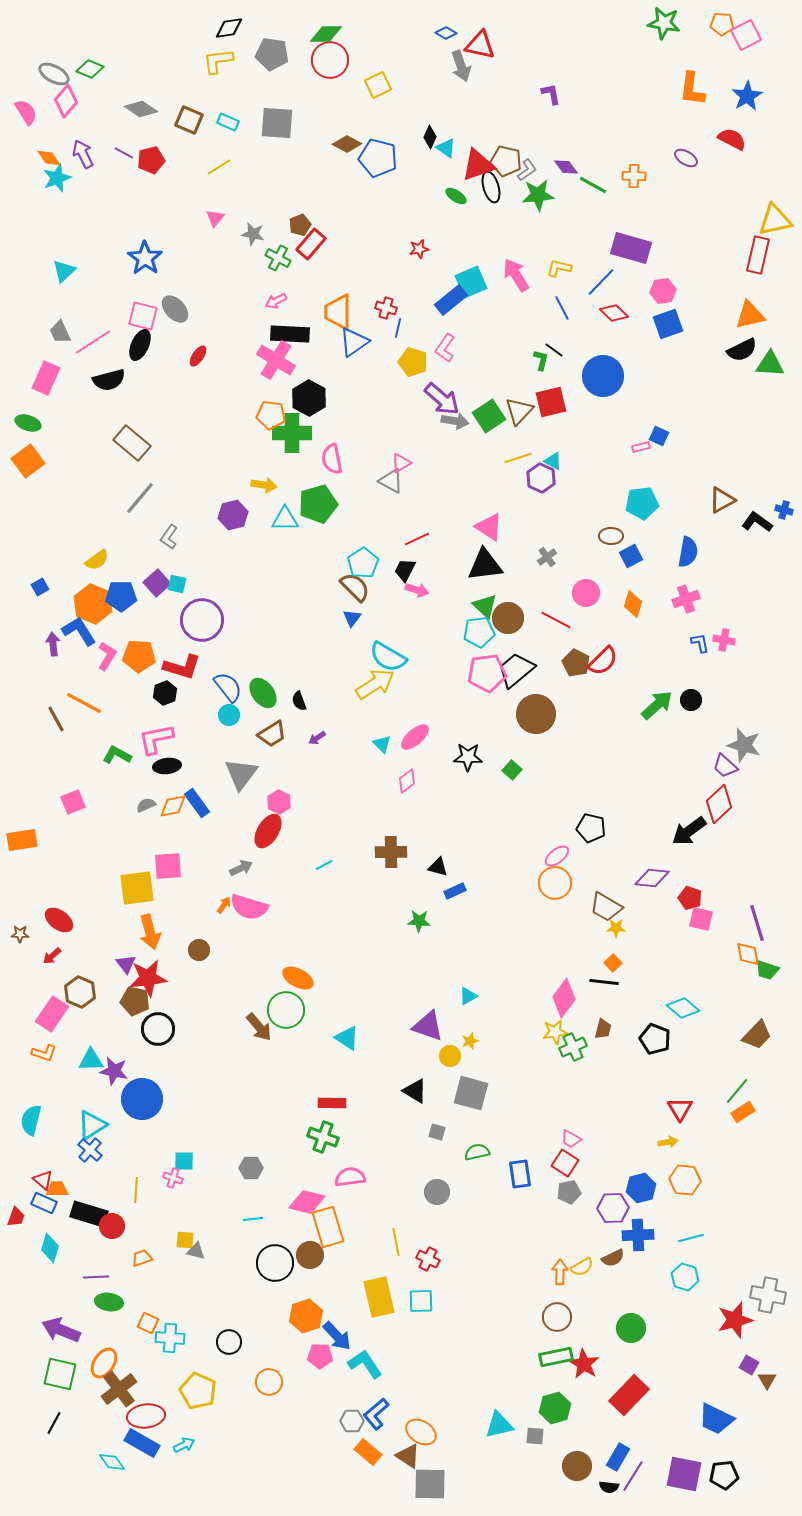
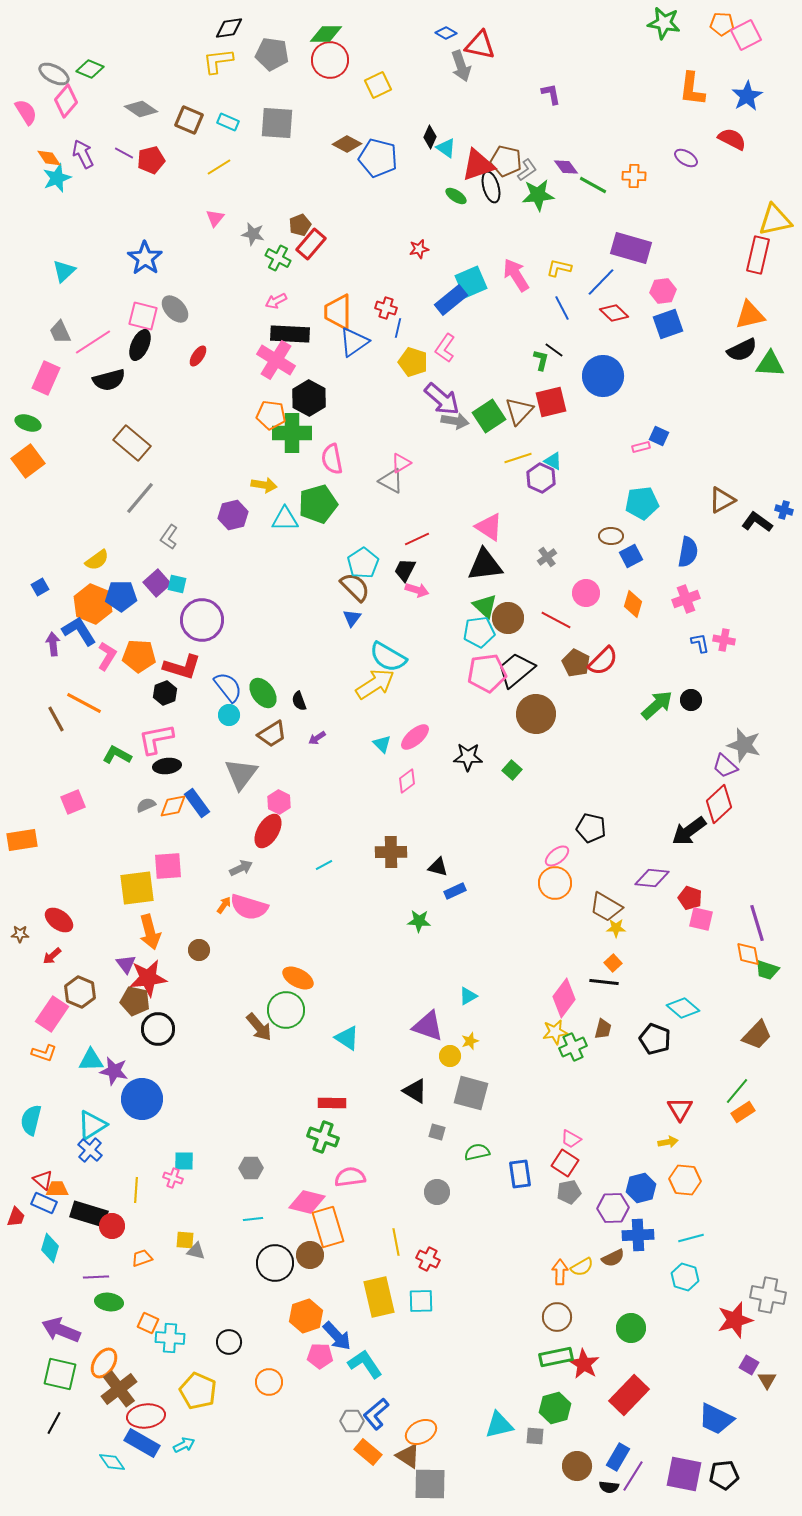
orange ellipse at (421, 1432): rotated 60 degrees counterclockwise
